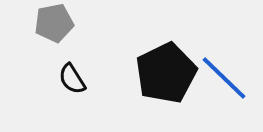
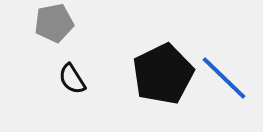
black pentagon: moved 3 px left, 1 px down
